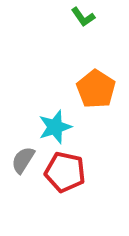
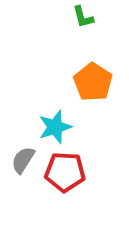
green L-shape: rotated 20 degrees clockwise
orange pentagon: moved 3 px left, 7 px up
red pentagon: rotated 9 degrees counterclockwise
